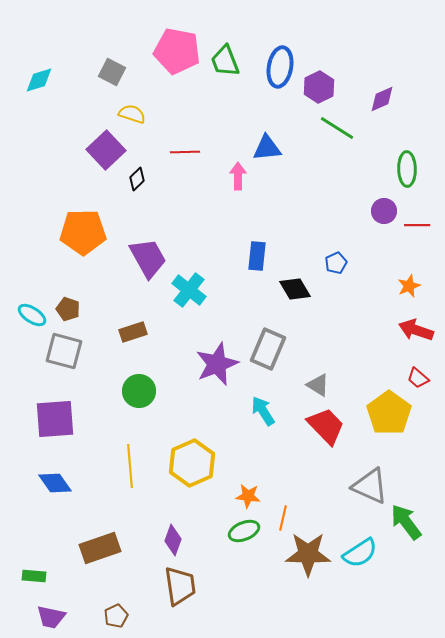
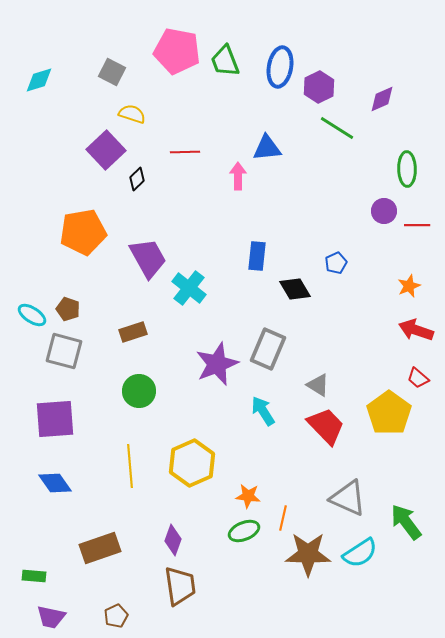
orange pentagon at (83, 232): rotated 9 degrees counterclockwise
cyan cross at (189, 290): moved 2 px up
gray triangle at (370, 486): moved 22 px left, 12 px down
